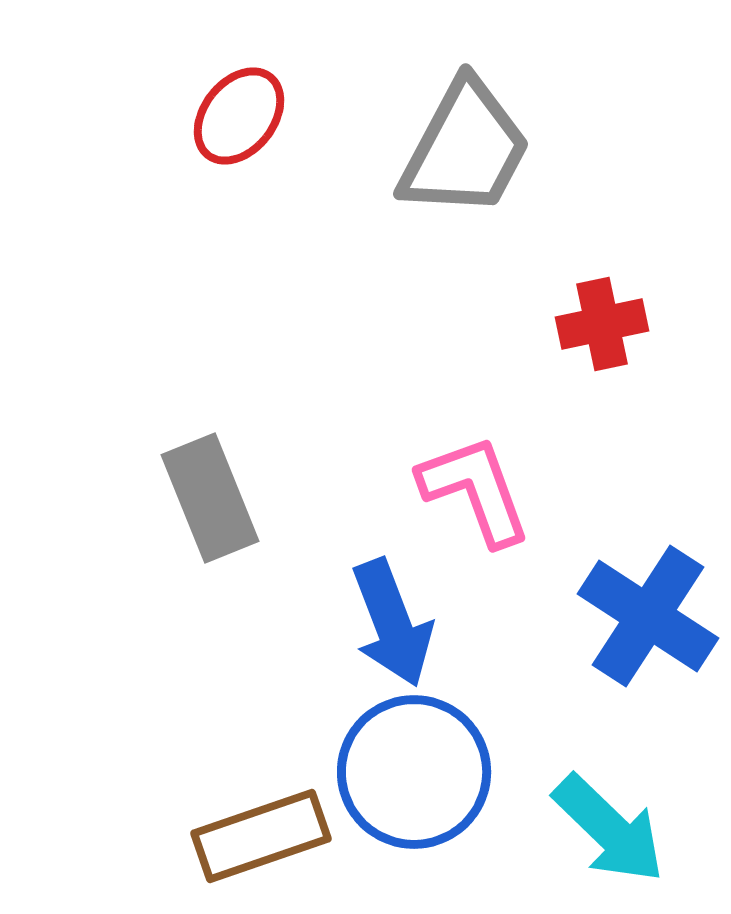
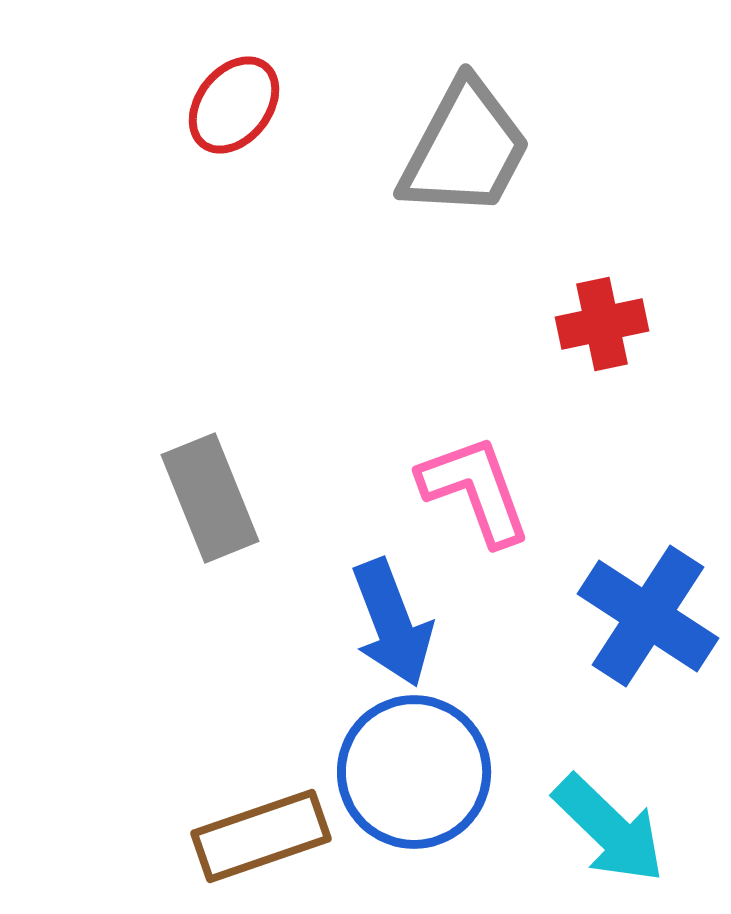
red ellipse: moved 5 px left, 11 px up
